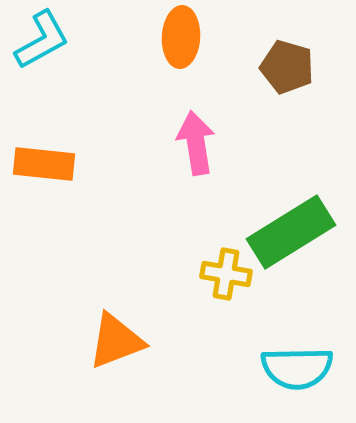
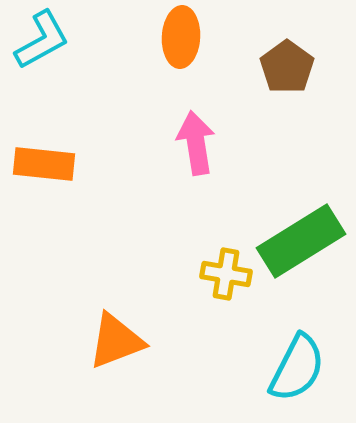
brown pentagon: rotated 20 degrees clockwise
green rectangle: moved 10 px right, 9 px down
cyan semicircle: rotated 62 degrees counterclockwise
